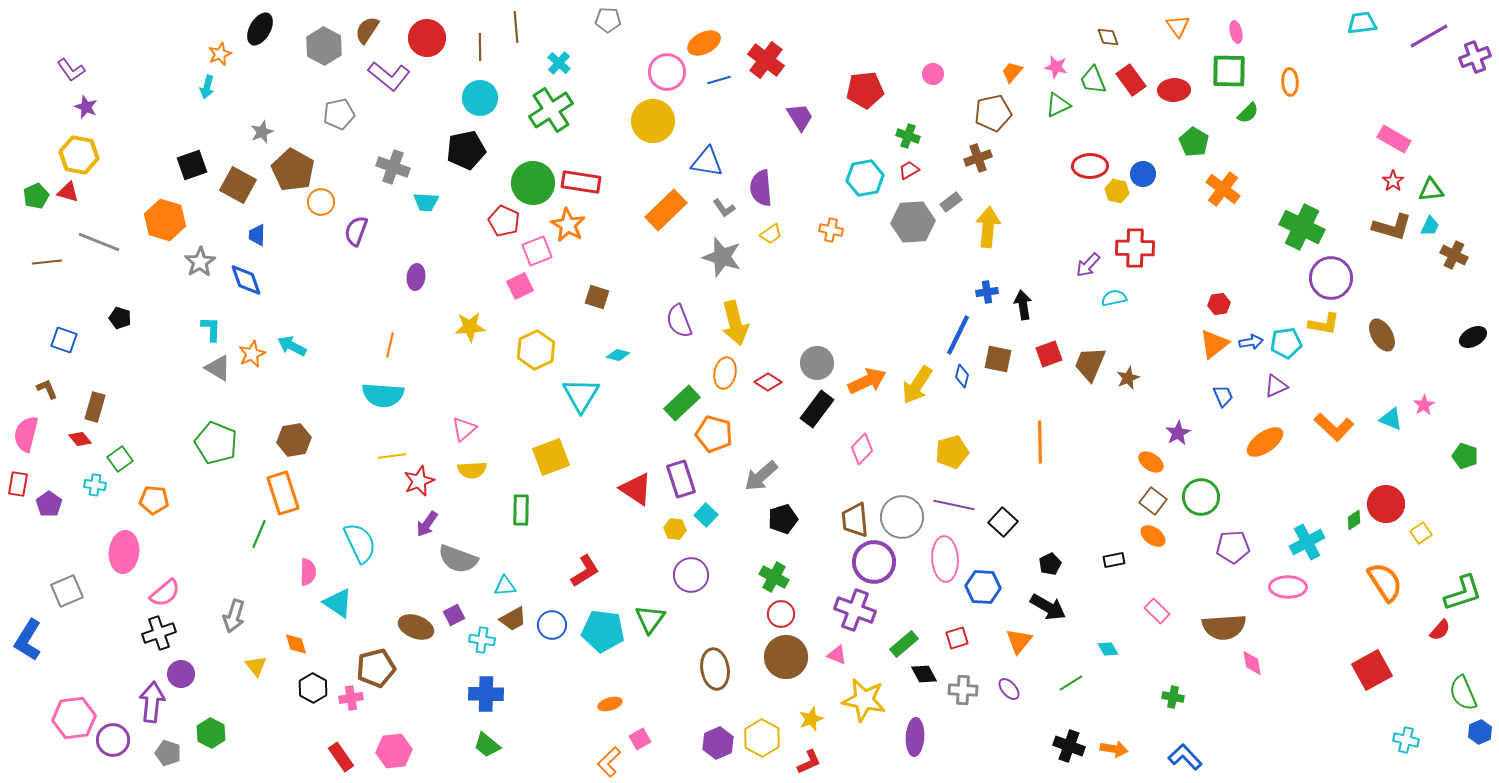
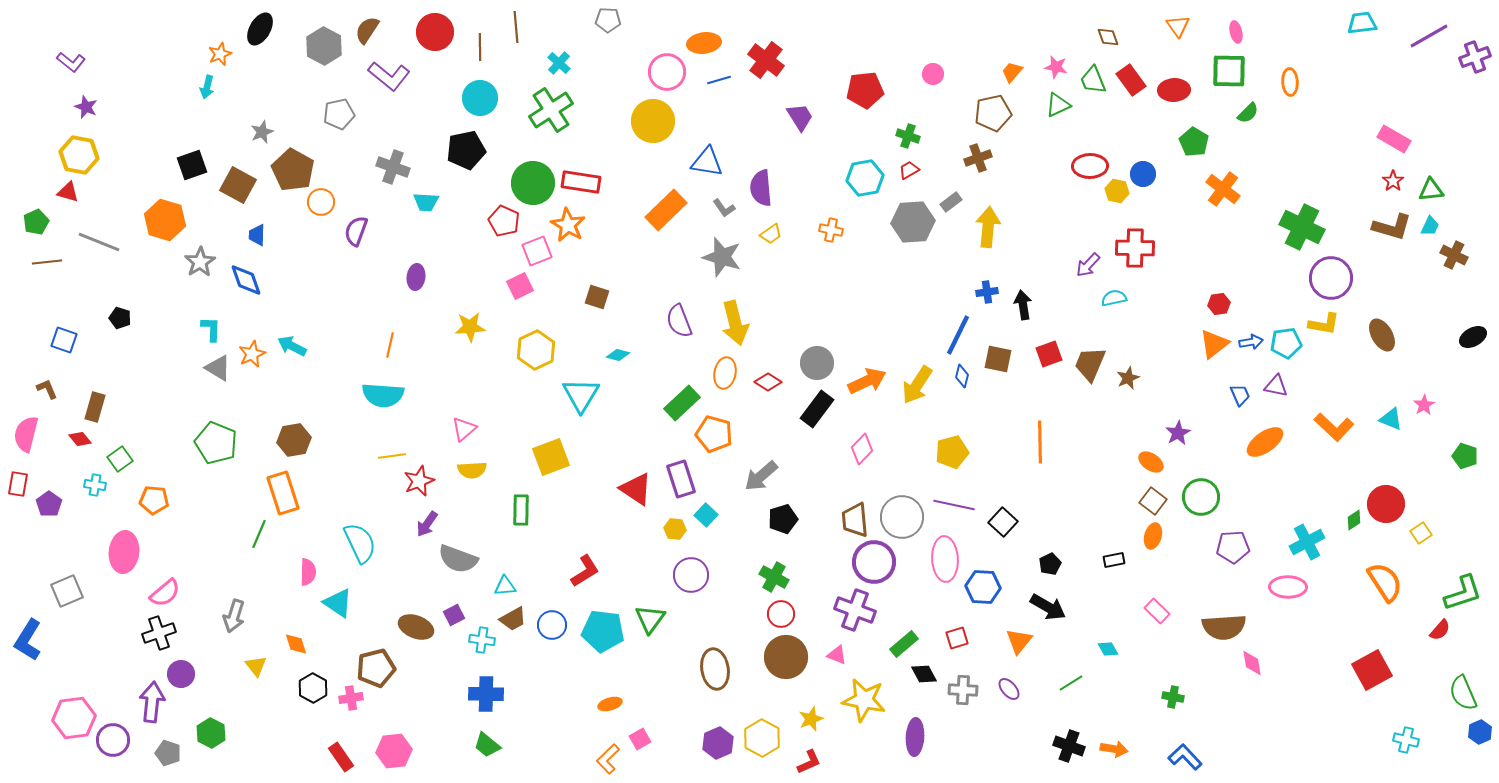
red circle at (427, 38): moved 8 px right, 6 px up
orange ellipse at (704, 43): rotated 20 degrees clockwise
purple L-shape at (71, 70): moved 8 px up; rotated 16 degrees counterclockwise
green pentagon at (36, 196): moved 26 px down
purple triangle at (1276, 386): rotated 35 degrees clockwise
blue trapezoid at (1223, 396): moved 17 px right, 1 px up
orange ellipse at (1153, 536): rotated 70 degrees clockwise
orange L-shape at (609, 762): moved 1 px left, 3 px up
